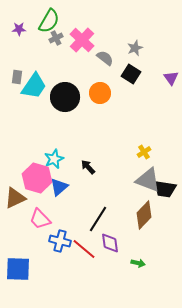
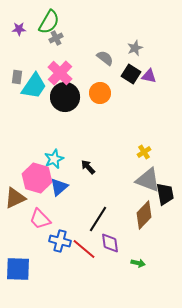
green semicircle: moved 1 px down
pink cross: moved 22 px left, 33 px down
purple triangle: moved 22 px left, 2 px up; rotated 42 degrees counterclockwise
black trapezoid: moved 5 px down; rotated 110 degrees counterclockwise
